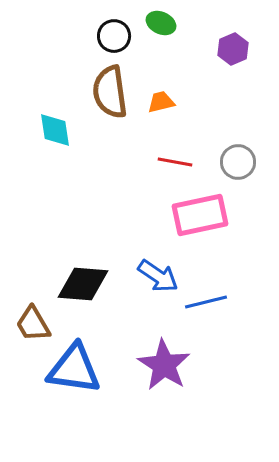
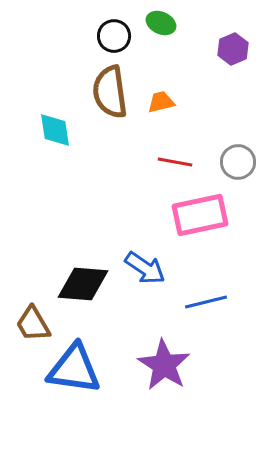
blue arrow: moved 13 px left, 8 px up
